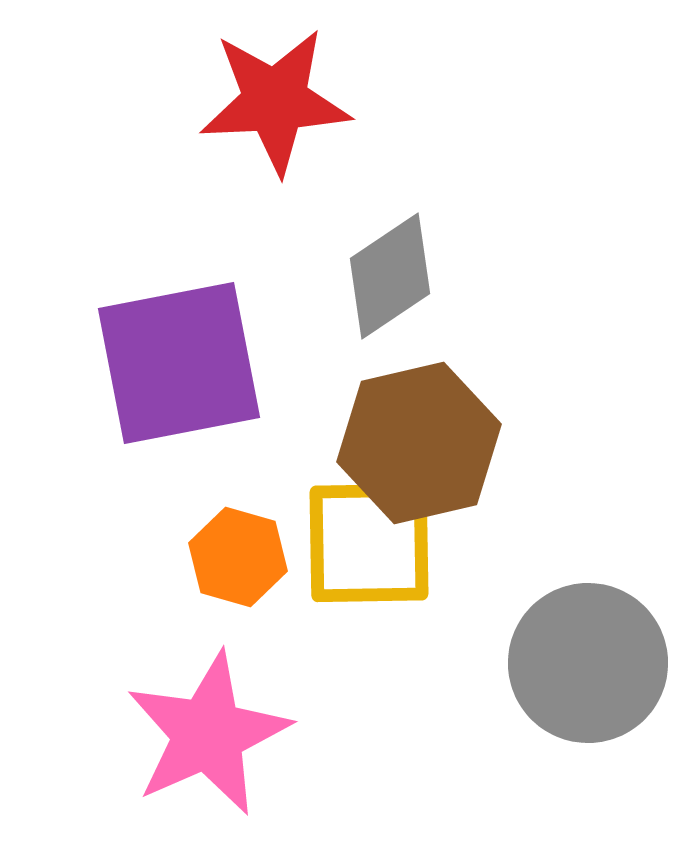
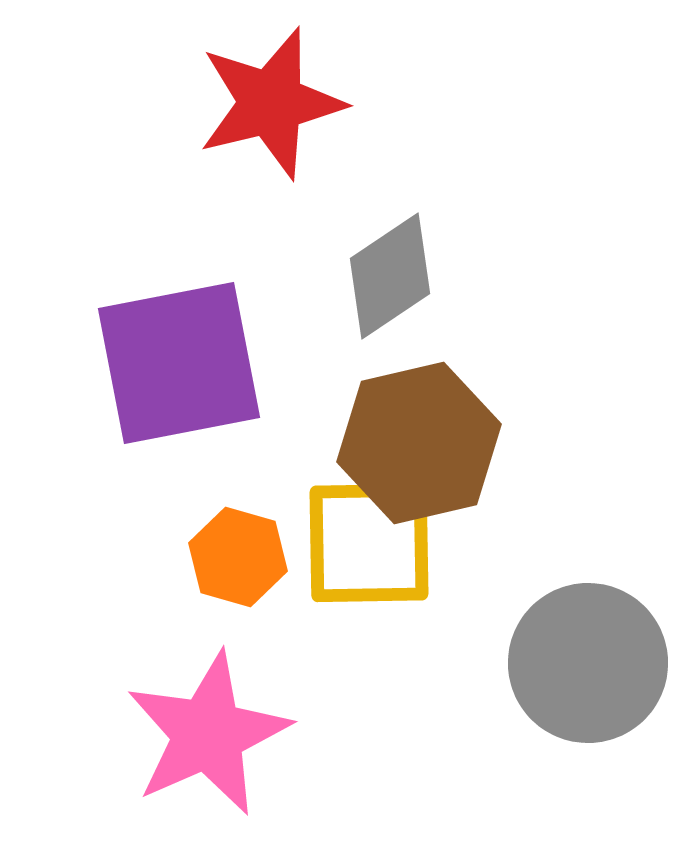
red star: moved 4 px left, 2 px down; rotated 11 degrees counterclockwise
